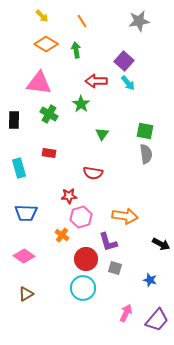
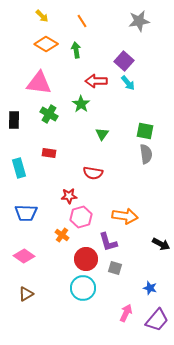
blue star: moved 8 px down
